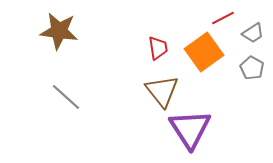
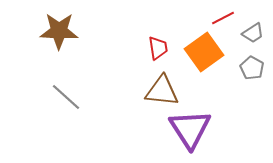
brown star: rotated 6 degrees counterclockwise
brown triangle: rotated 45 degrees counterclockwise
